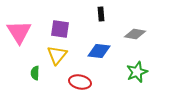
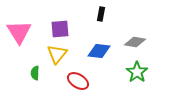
black rectangle: rotated 16 degrees clockwise
purple square: rotated 12 degrees counterclockwise
gray diamond: moved 8 px down
yellow triangle: moved 1 px up
green star: rotated 15 degrees counterclockwise
red ellipse: moved 2 px left, 1 px up; rotated 20 degrees clockwise
